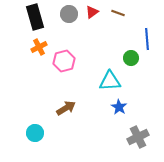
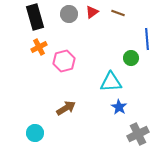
cyan triangle: moved 1 px right, 1 px down
gray cross: moved 3 px up
